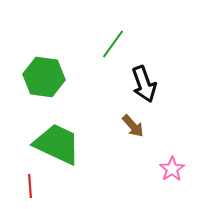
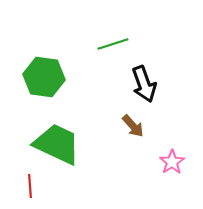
green line: rotated 36 degrees clockwise
pink star: moved 7 px up
